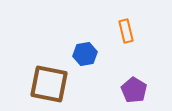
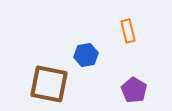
orange rectangle: moved 2 px right
blue hexagon: moved 1 px right, 1 px down
